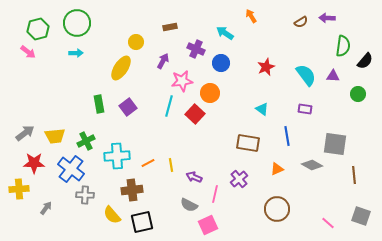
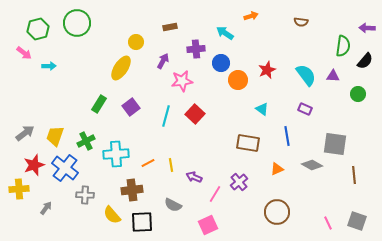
orange arrow at (251, 16): rotated 104 degrees clockwise
purple arrow at (327, 18): moved 40 px right, 10 px down
brown semicircle at (301, 22): rotated 40 degrees clockwise
purple cross at (196, 49): rotated 30 degrees counterclockwise
pink arrow at (28, 52): moved 4 px left, 1 px down
cyan arrow at (76, 53): moved 27 px left, 13 px down
red star at (266, 67): moved 1 px right, 3 px down
orange circle at (210, 93): moved 28 px right, 13 px up
green rectangle at (99, 104): rotated 42 degrees clockwise
cyan line at (169, 106): moved 3 px left, 10 px down
purple square at (128, 107): moved 3 px right
purple rectangle at (305, 109): rotated 16 degrees clockwise
yellow trapezoid at (55, 136): rotated 115 degrees clockwise
cyan cross at (117, 156): moved 1 px left, 2 px up
red star at (34, 163): moved 2 px down; rotated 20 degrees counterclockwise
blue cross at (71, 169): moved 6 px left, 1 px up
purple cross at (239, 179): moved 3 px down
pink line at (215, 194): rotated 18 degrees clockwise
gray semicircle at (189, 205): moved 16 px left
brown circle at (277, 209): moved 3 px down
gray square at (361, 216): moved 4 px left, 5 px down
black square at (142, 222): rotated 10 degrees clockwise
pink line at (328, 223): rotated 24 degrees clockwise
